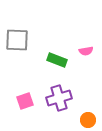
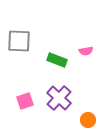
gray square: moved 2 px right, 1 px down
purple cross: rotated 30 degrees counterclockwise
